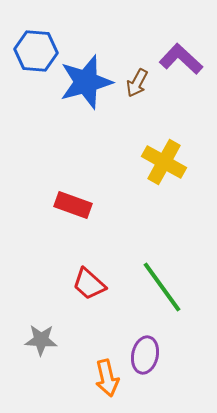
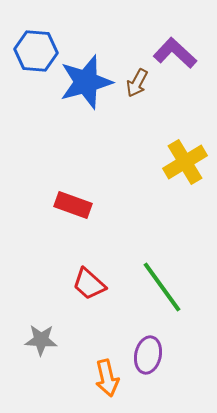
purple L-shape: moved 6 px left, 6 px up
yellow cross: moved 21 px right; rotated 30 degrees clockwise
purple ellipse: moved 3 px right
